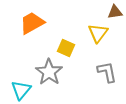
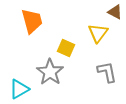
brown triangle: rotated 35 degrees clockwise
orange trapezoid: moved 2 px up; rotated 104 degrees clockwise
gray star: moved 1 px right
cyan triangle: moved 2 px left, 1 px up; rotated 20 degrees clockwise
